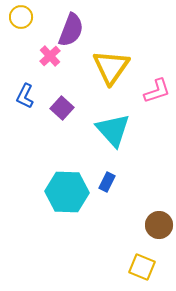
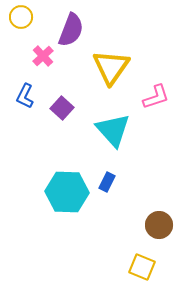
pink cross: moved 7 px left
pink L-shape: moved 1 px left, 6 px down
